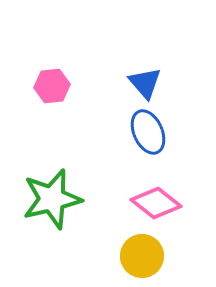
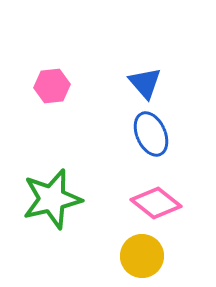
blue ellipse: moved 3 px right, 2 px down
